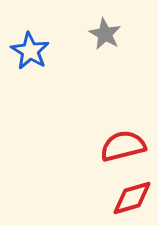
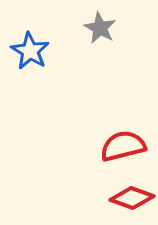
gray star: moved 5 px left, 6 px up
red diamond: rotated 36 degrees clockwise
